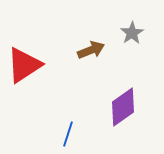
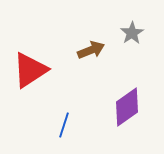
red triangle: moved 6 px right, 5 px down
purple diamond: moved 4 px right
blue line: moved 4 px left, 9 px up
